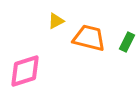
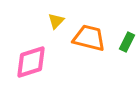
yellow triangle: rotated 18 degrees counterclockwise
pink diamond: moved 6 px right, 9 px up
